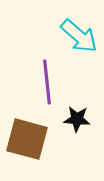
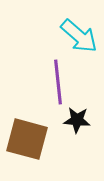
purple line: moved 11 px right
black star: moved 1 px down
